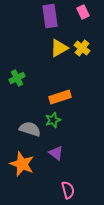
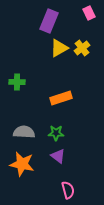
pink rectangle: moved 6 px right, 1 px down
purple rectangle: moved 1 px left, 5 px down; rotated 30 degrees clockwise
yellow cross: rotated 14 degrees clockwise
green cross: moved 4 px down; rotated 28 degrees clockwise
orange rectangle: moved 1 px right, 1 px down
green star: moved 3 px right, 13 px down; rotated 21 degrees clockwise
gray semicircle: moved 6 px left, 3 px down; rotated 15 degrees counterclockwise
purple triangle: moved 2 px right, 3 px down
orange star: rotated 10 degrees counterclockwise
